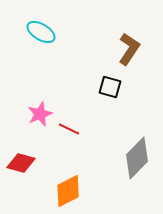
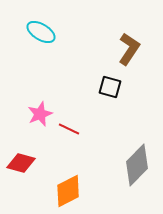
gray diamond: moved 7 px down
